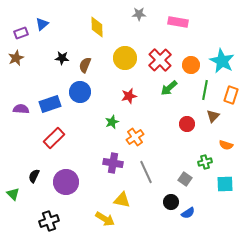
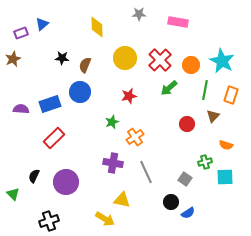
brown star: moved 3 px left, 1 px down
cyan square: moved 7 px up
